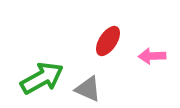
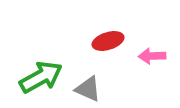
red ellipse: rotated 40 degrees clockwise
green arrow: moved 1 px left, 1 px up
